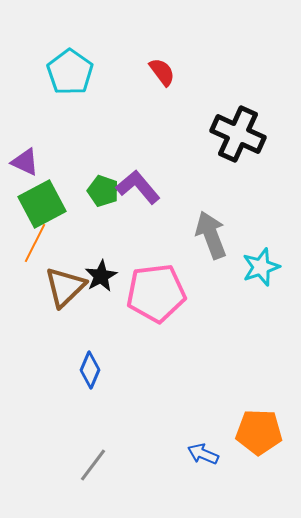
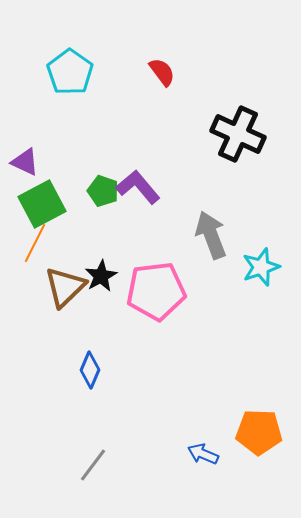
pink pentagon: moved 2 px up
